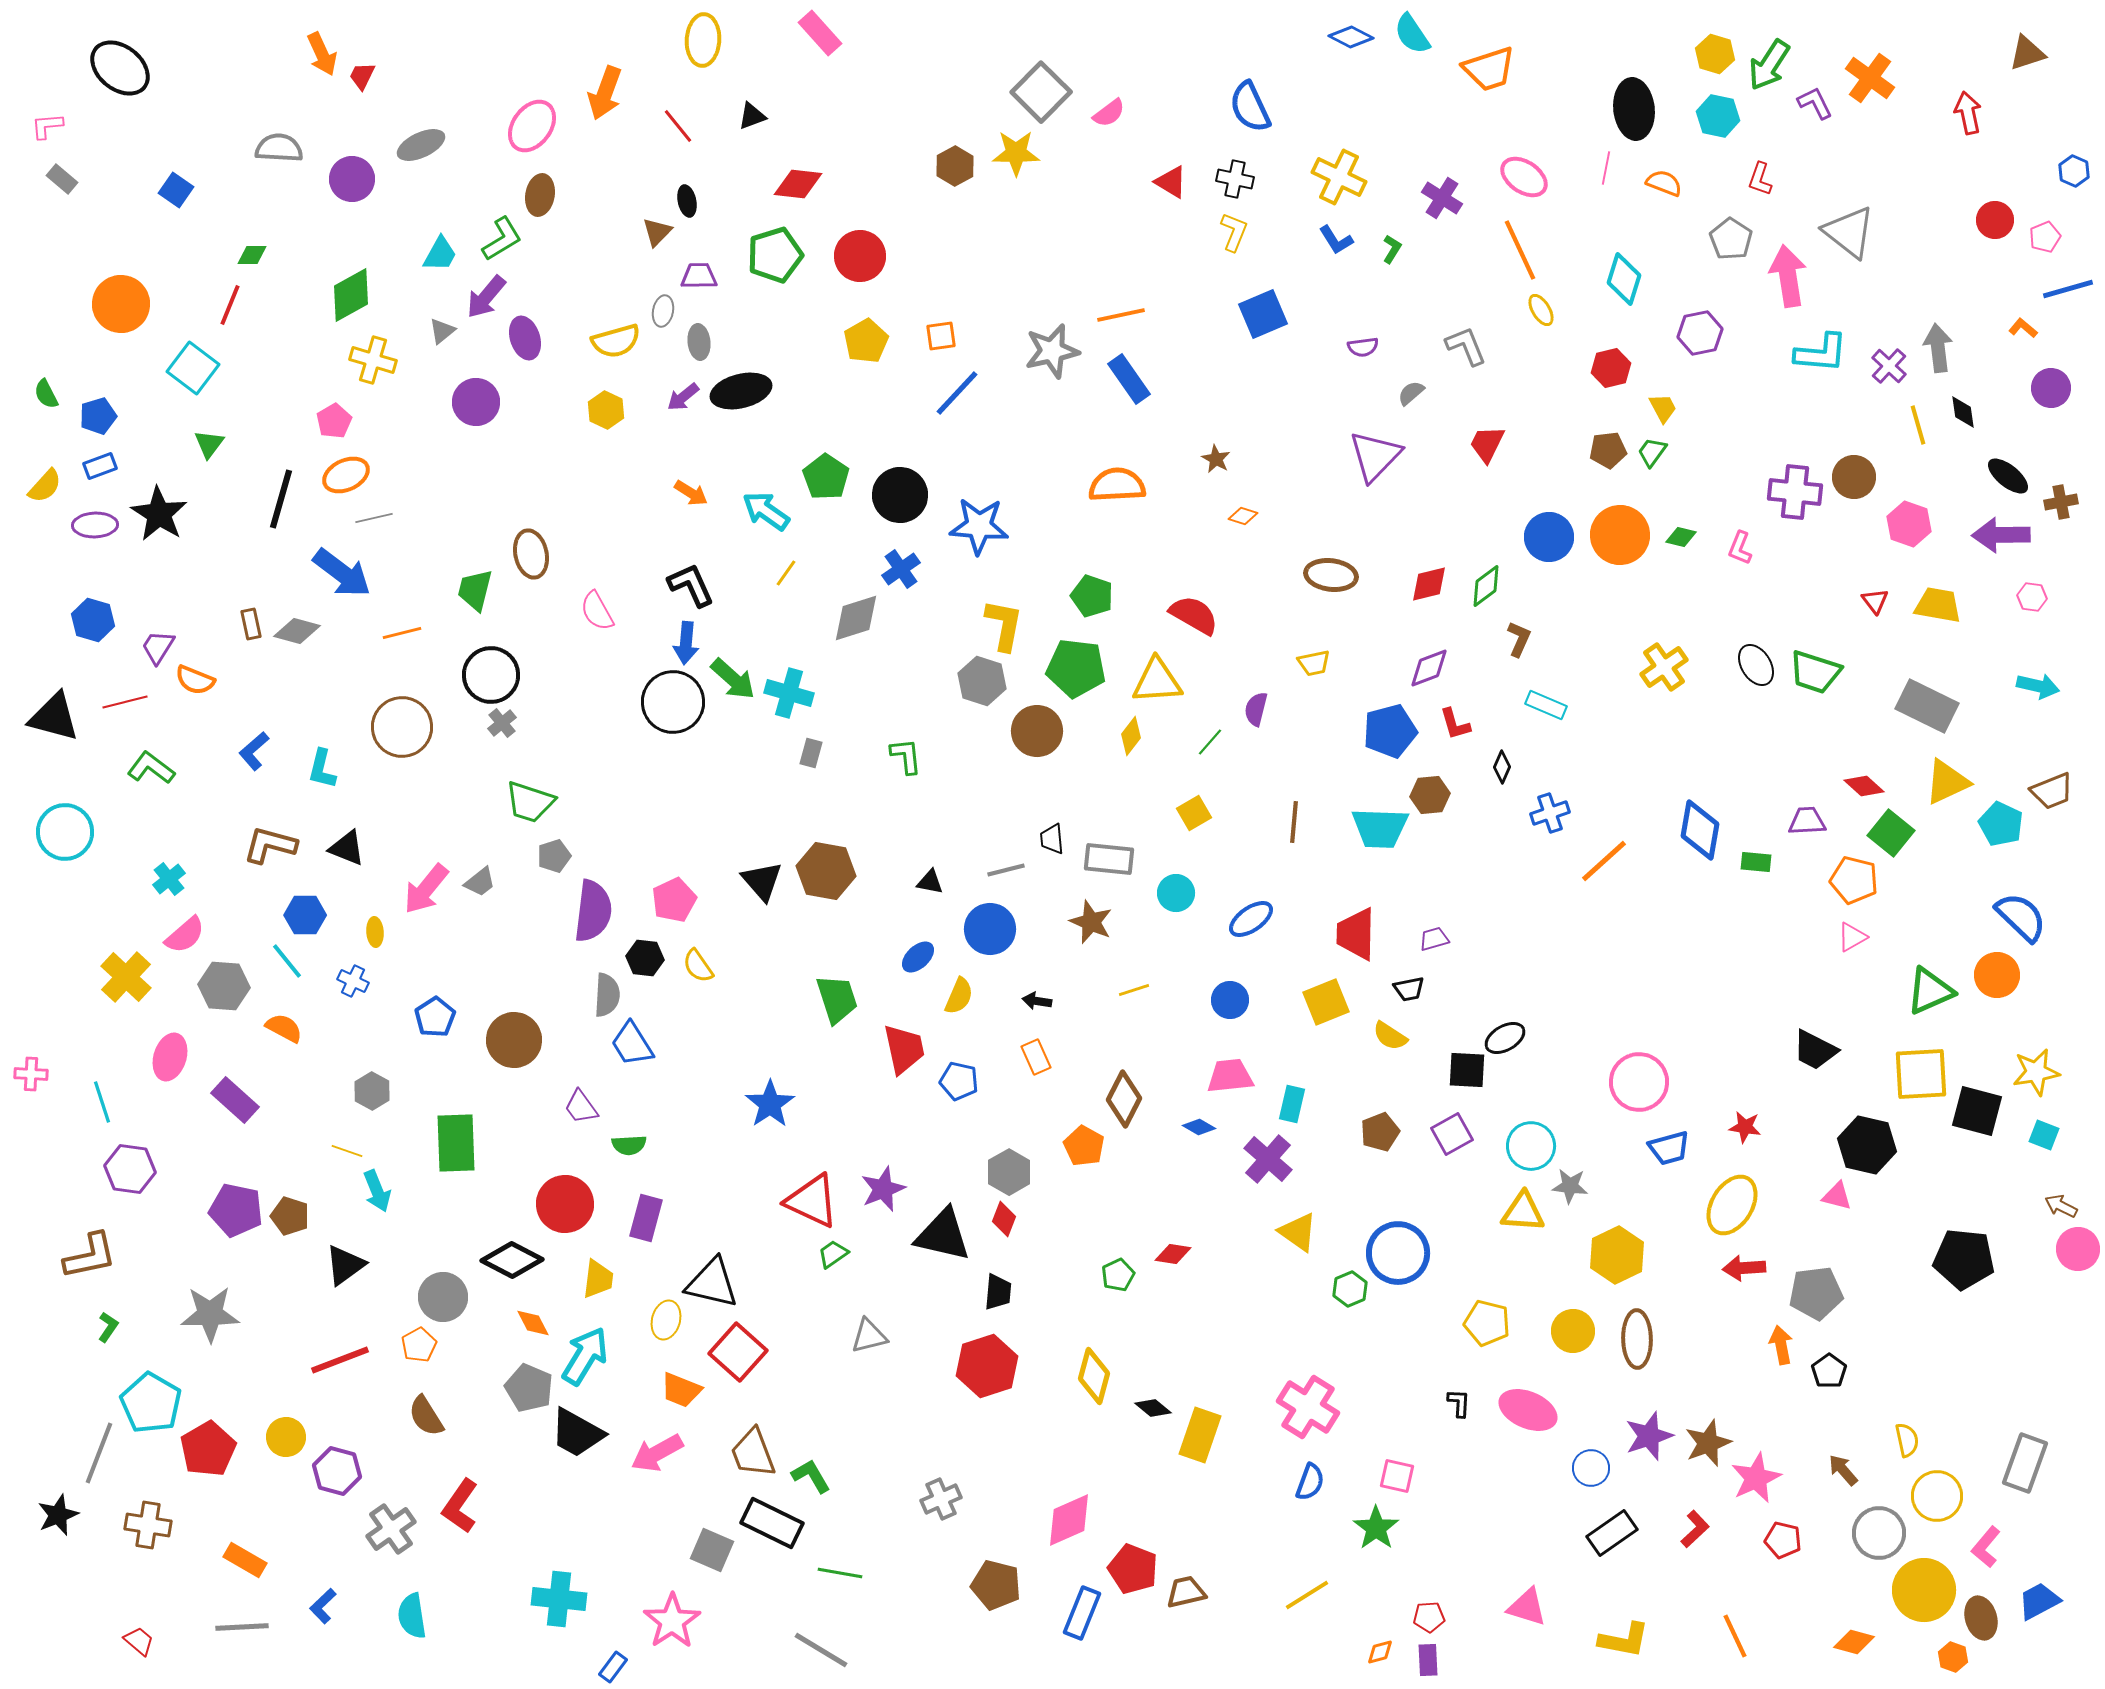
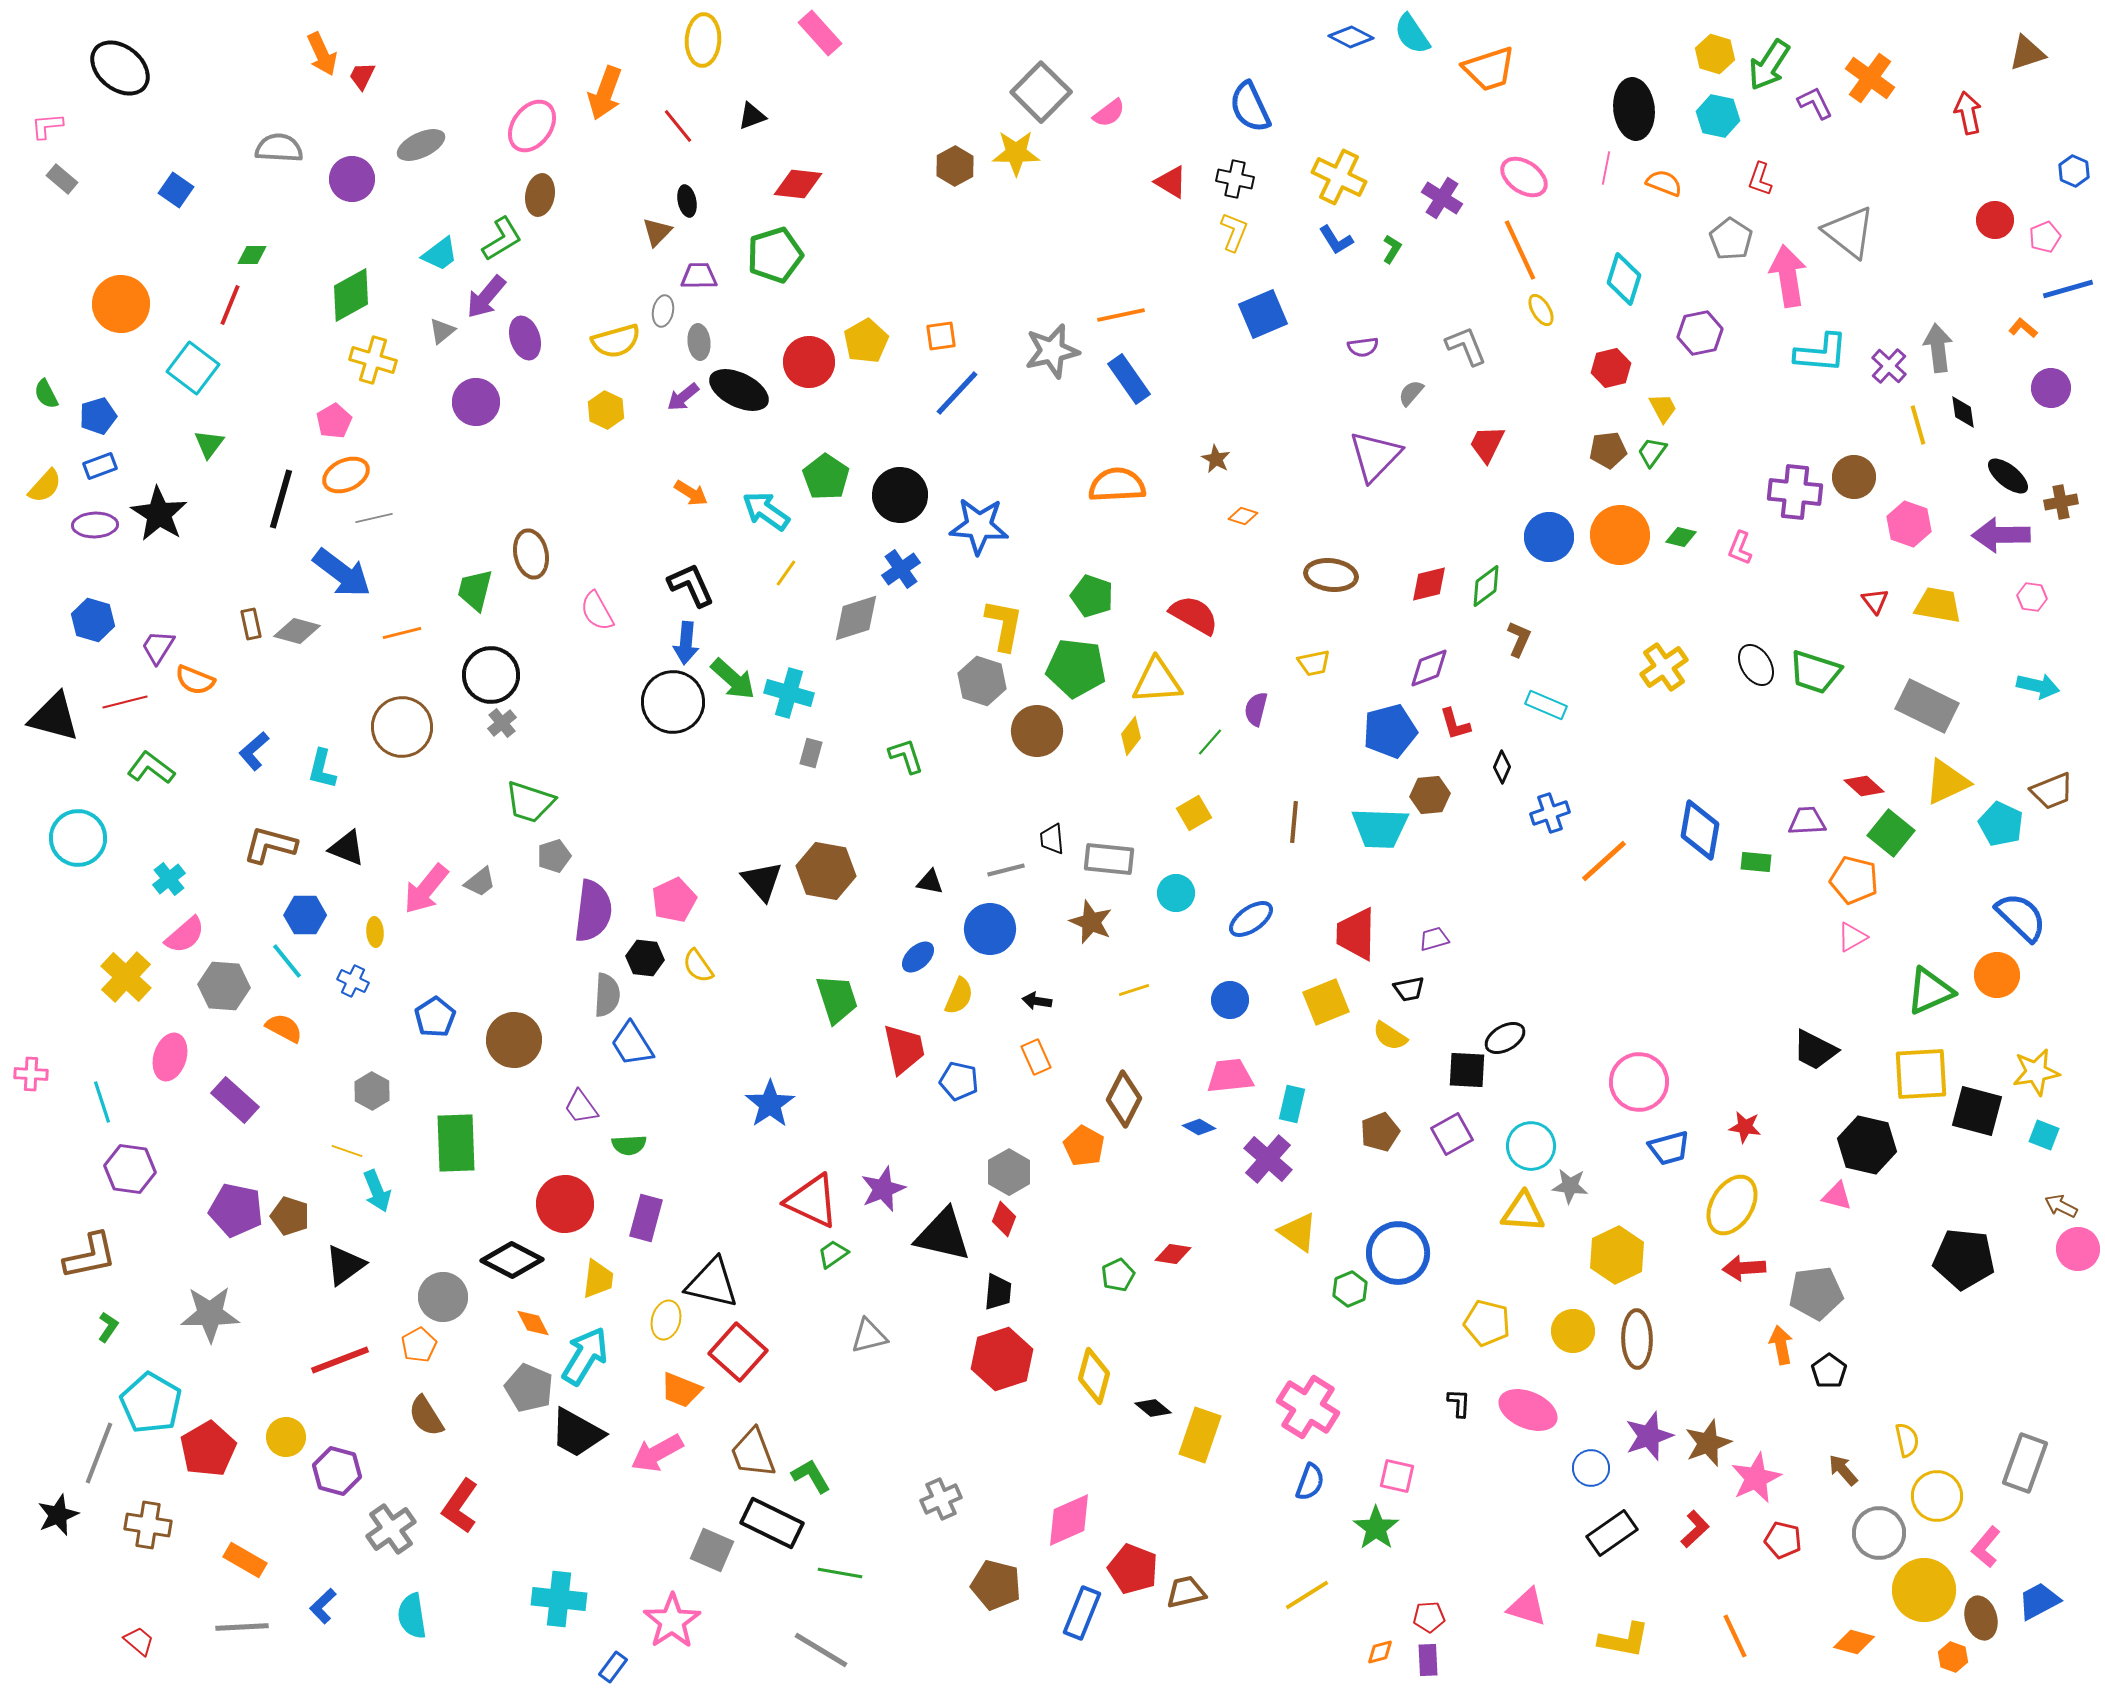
cyan trapezoid at (440, 254): rotated 24 degrees clockwise
red circle at (860, 256): moved 51 px left, 106 px down
black ellipse at (741, 391): moved 2 px left, 1 px up; rotated 40 degrees clockwise
gray semicircle at (1411, 393): rotated 8 degrees counterclockwise
green L-shape at (906, 756): rotated 12 degrees counterclockwise
cyan circle at (65, 832): moved 13 px right, 6 px down
red hexagon at (987, 1366): moved 15 px right, 7 px up
